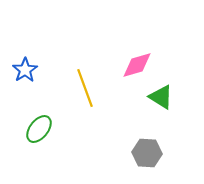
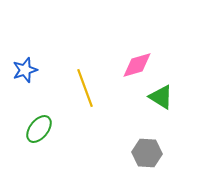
blue star: rotated 15 degrees clockwise
